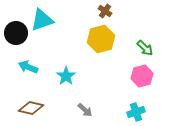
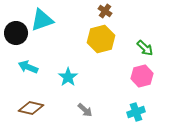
cyan star: moved 2 px right, 1 px down
